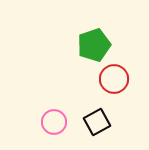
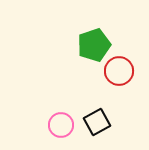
red circle: moved 5 px right, 8 px up
pink circle: moved 7 px right, 3 px down
